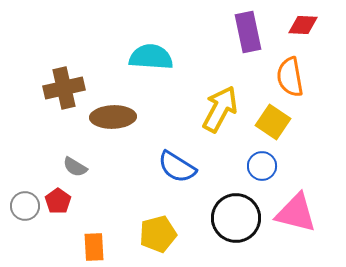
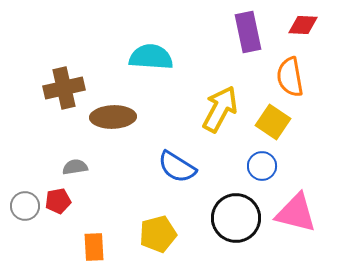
gray semicircle: rotated 140 degrees clockwise
red pentagon: rotated 25 degrees clockwise
